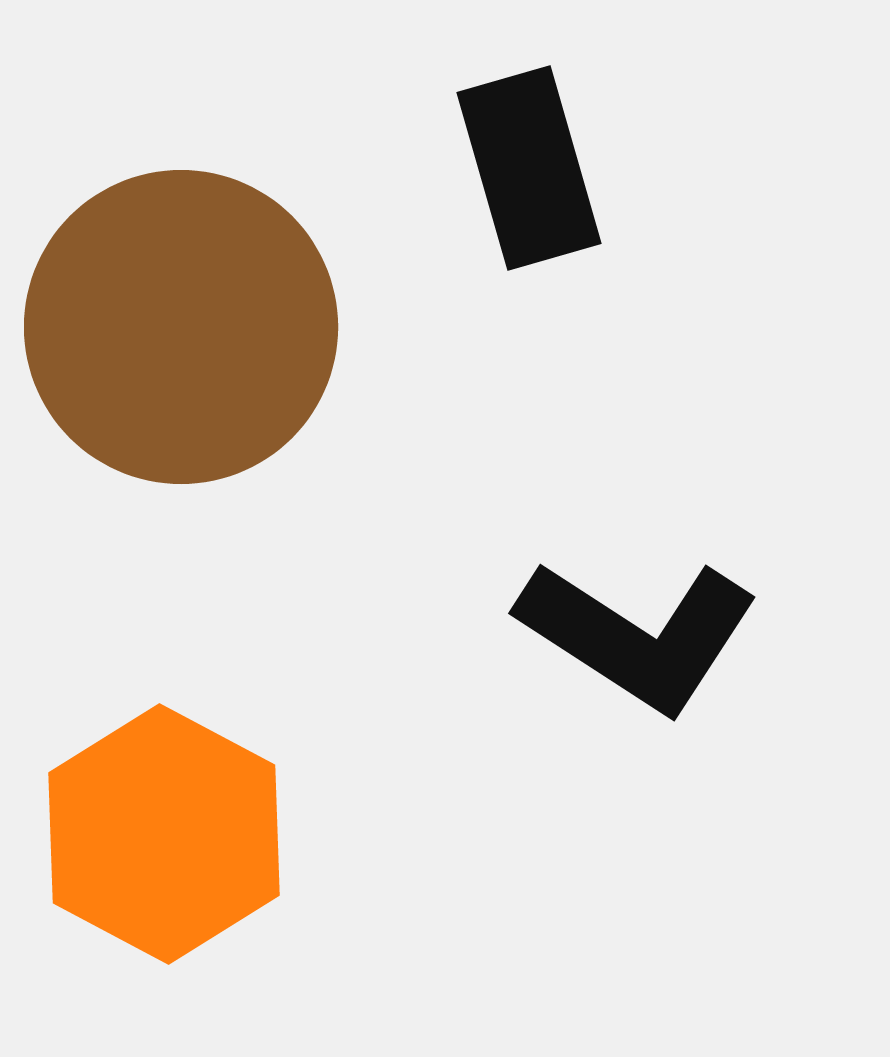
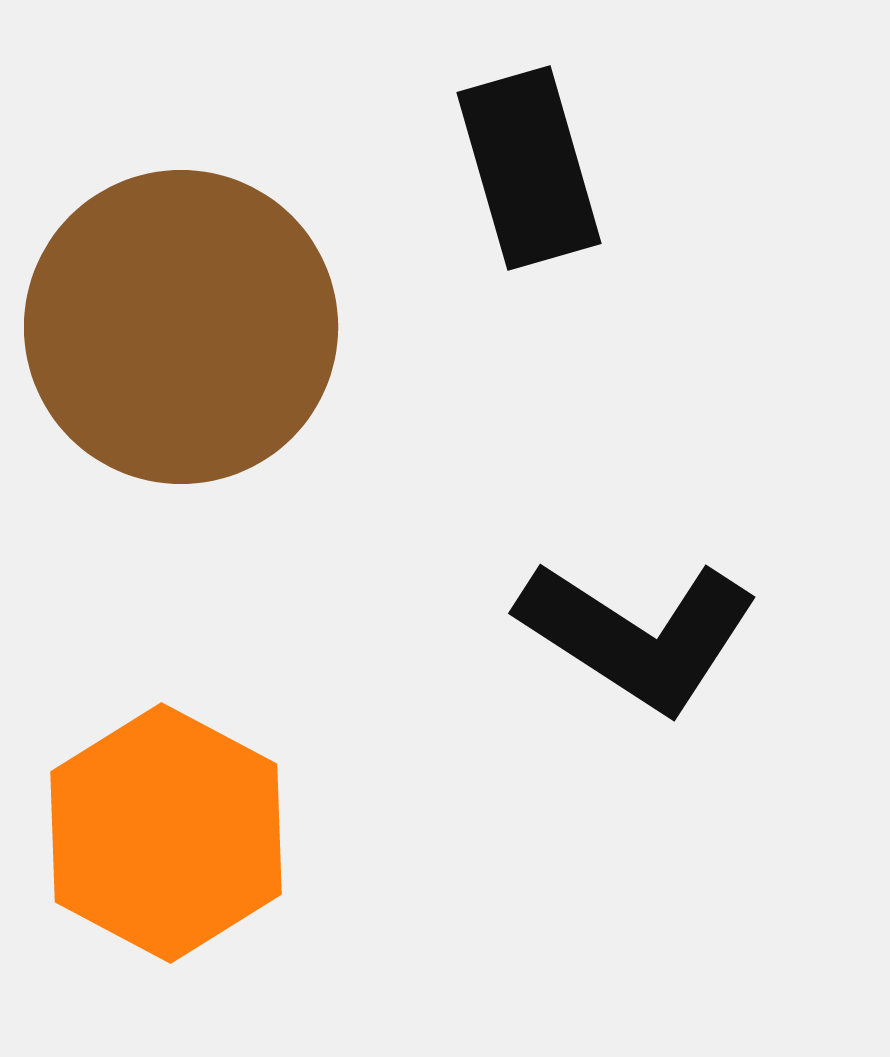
orange hexagon: moved 2 px right, 1 px up
